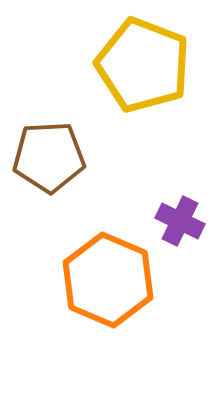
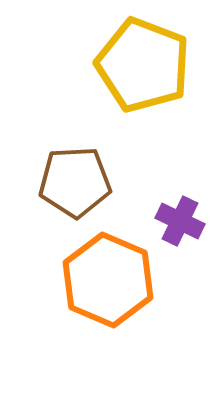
brown pentagon: moved 26 px right, 25 px down
